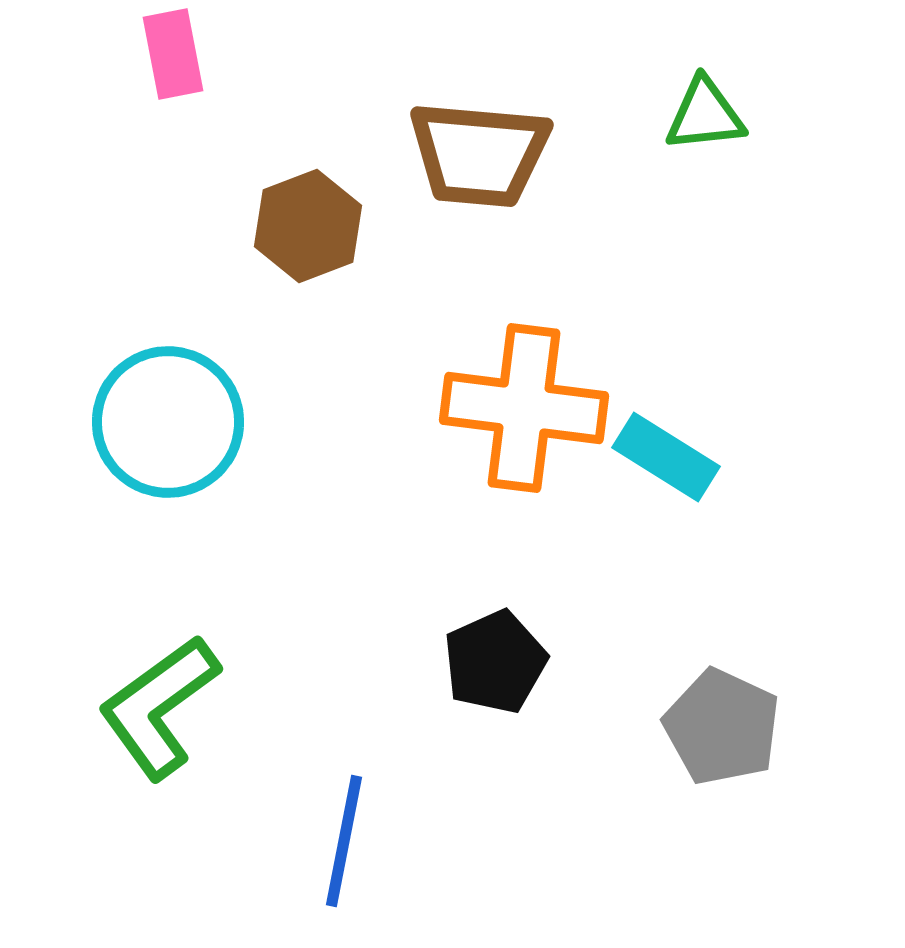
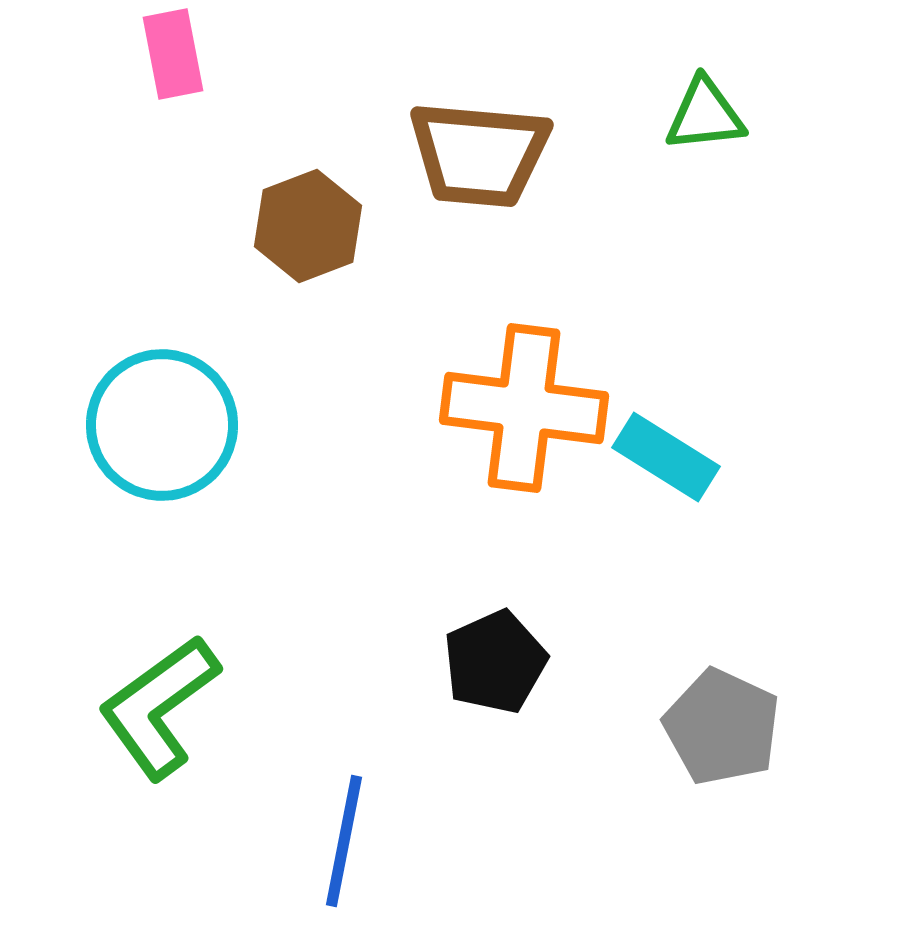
cyan circle: moved 6 px left, 3 px down
